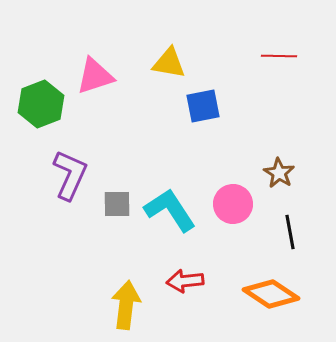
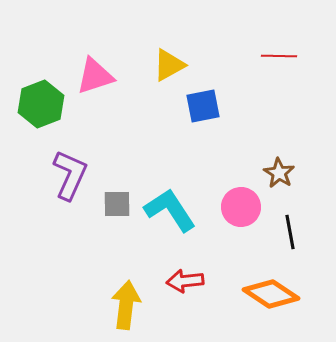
yellow triangle: moved 2 px down; rotated 39 degrees counterclockwise
pink circle: moved 8 px right, 3 px down
